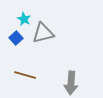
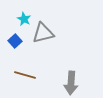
blue square: moved 1 px left, 3 px down
